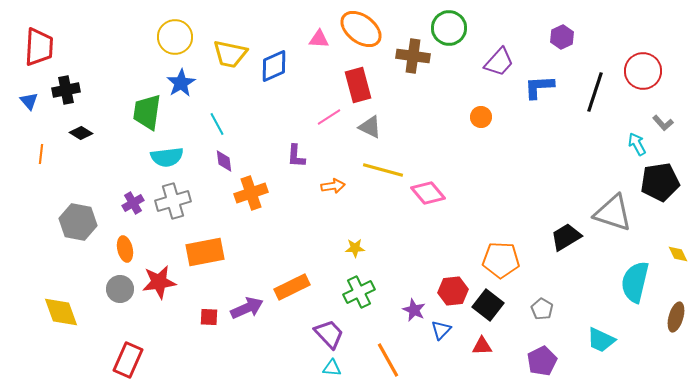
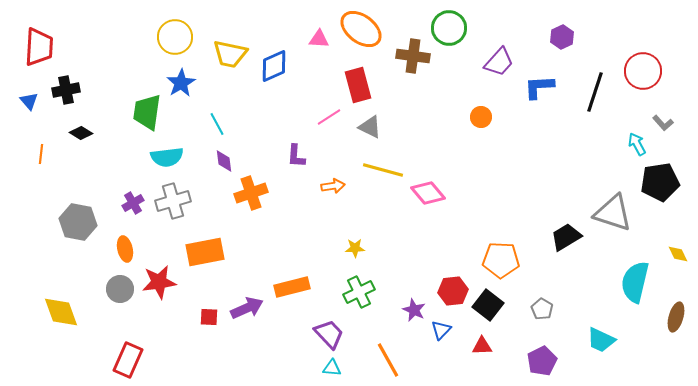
orange rectangle at (292, 287): rotated 12 degrees clockwise
